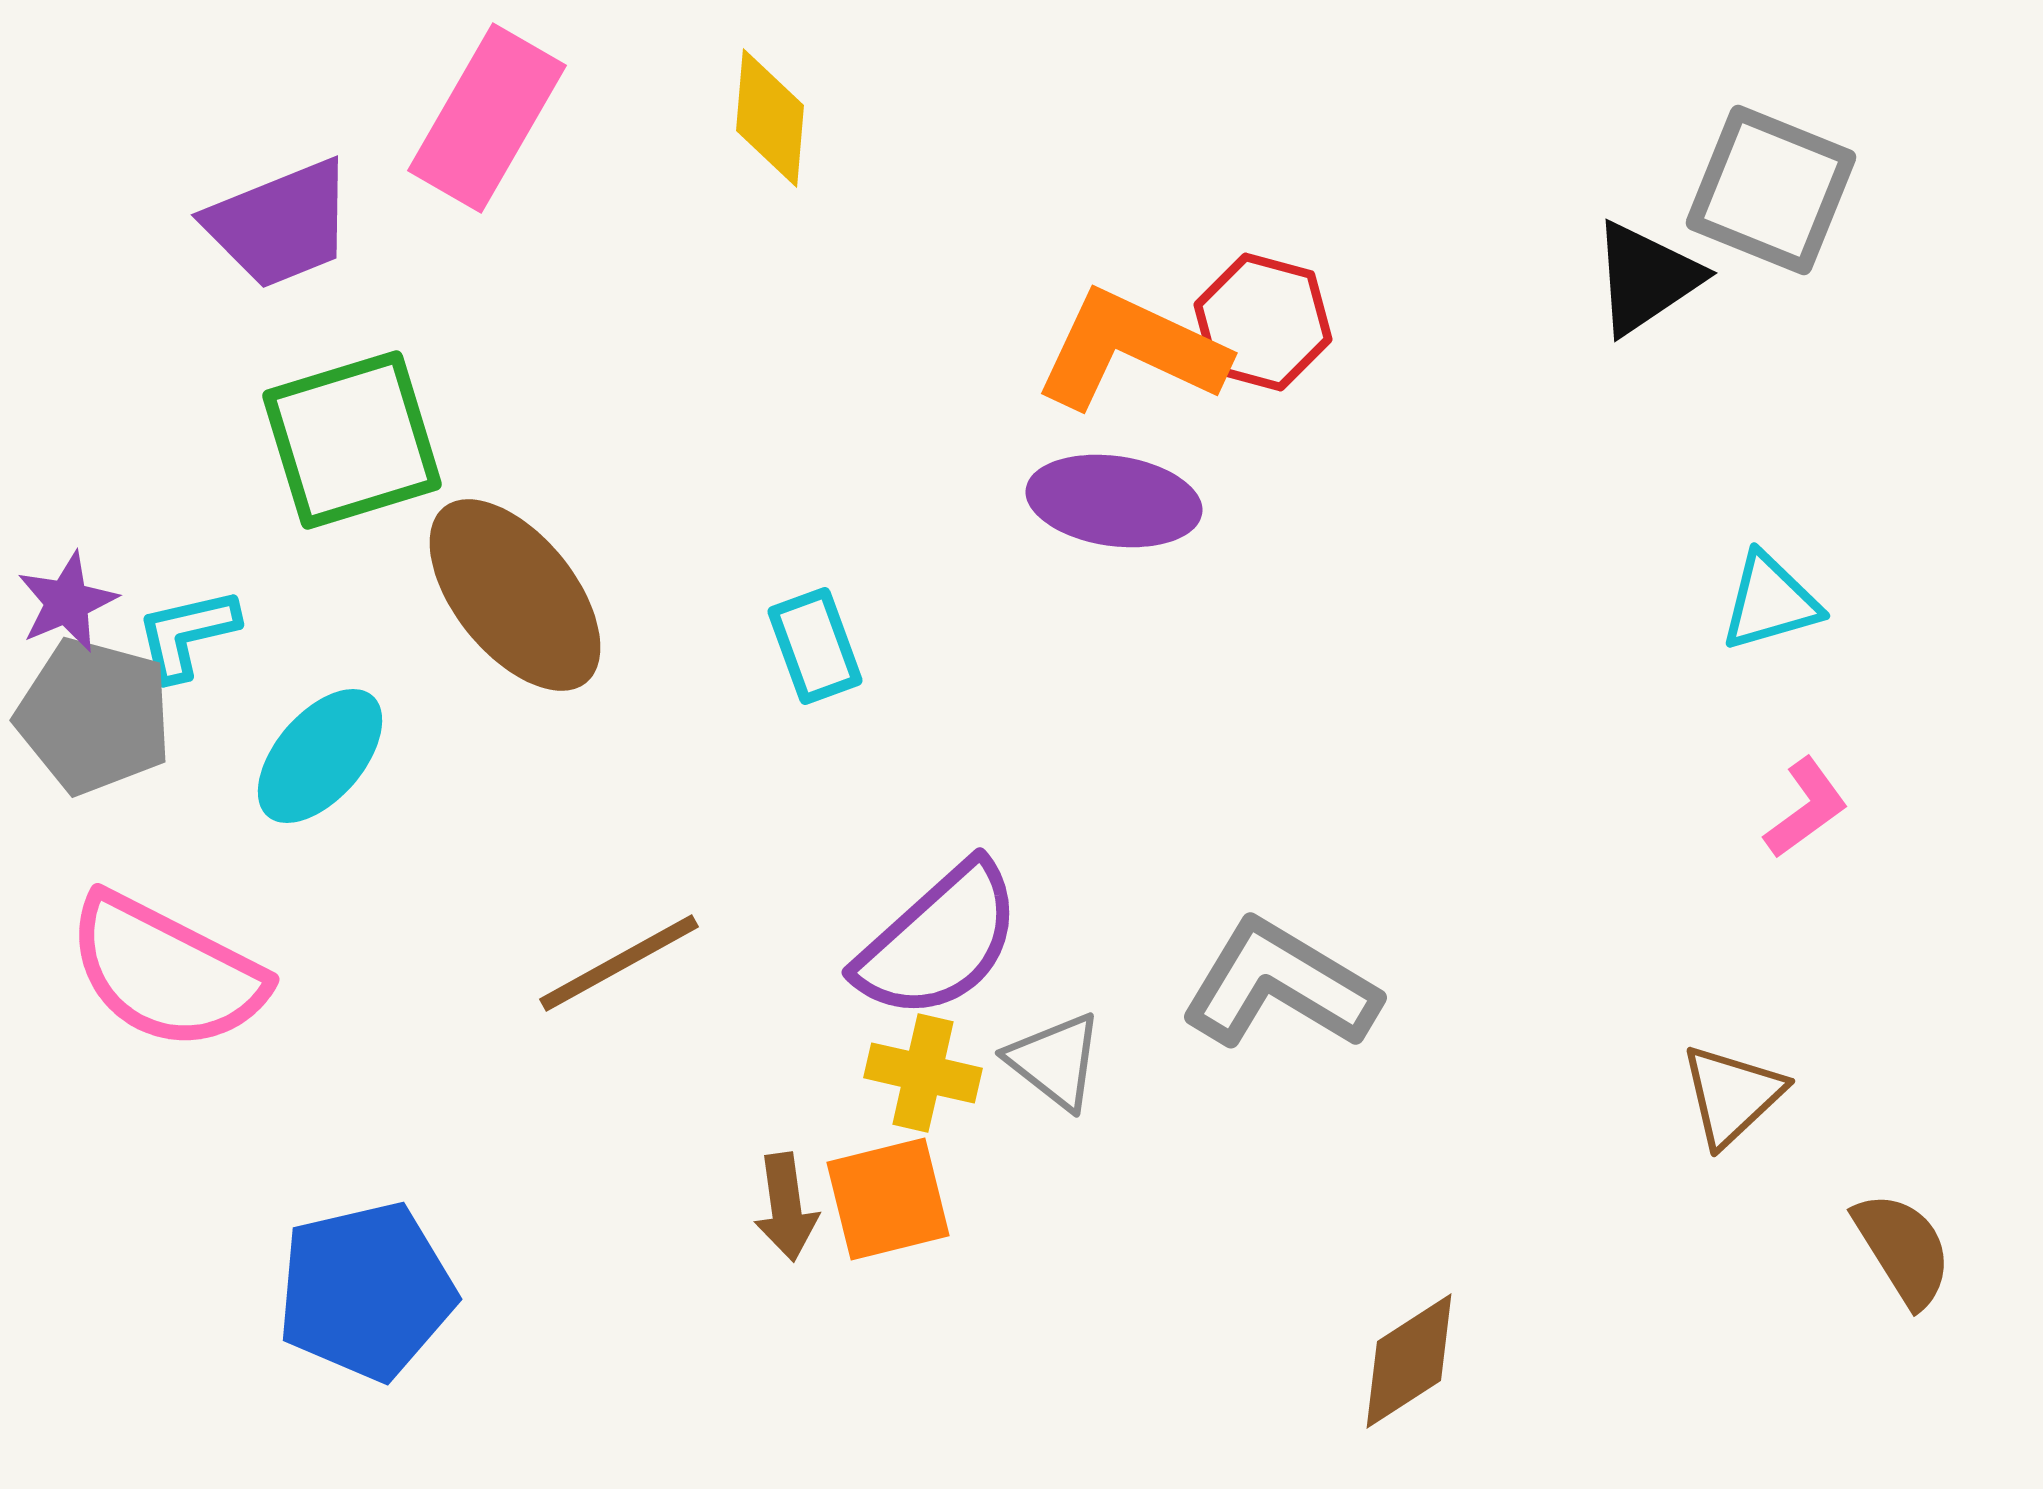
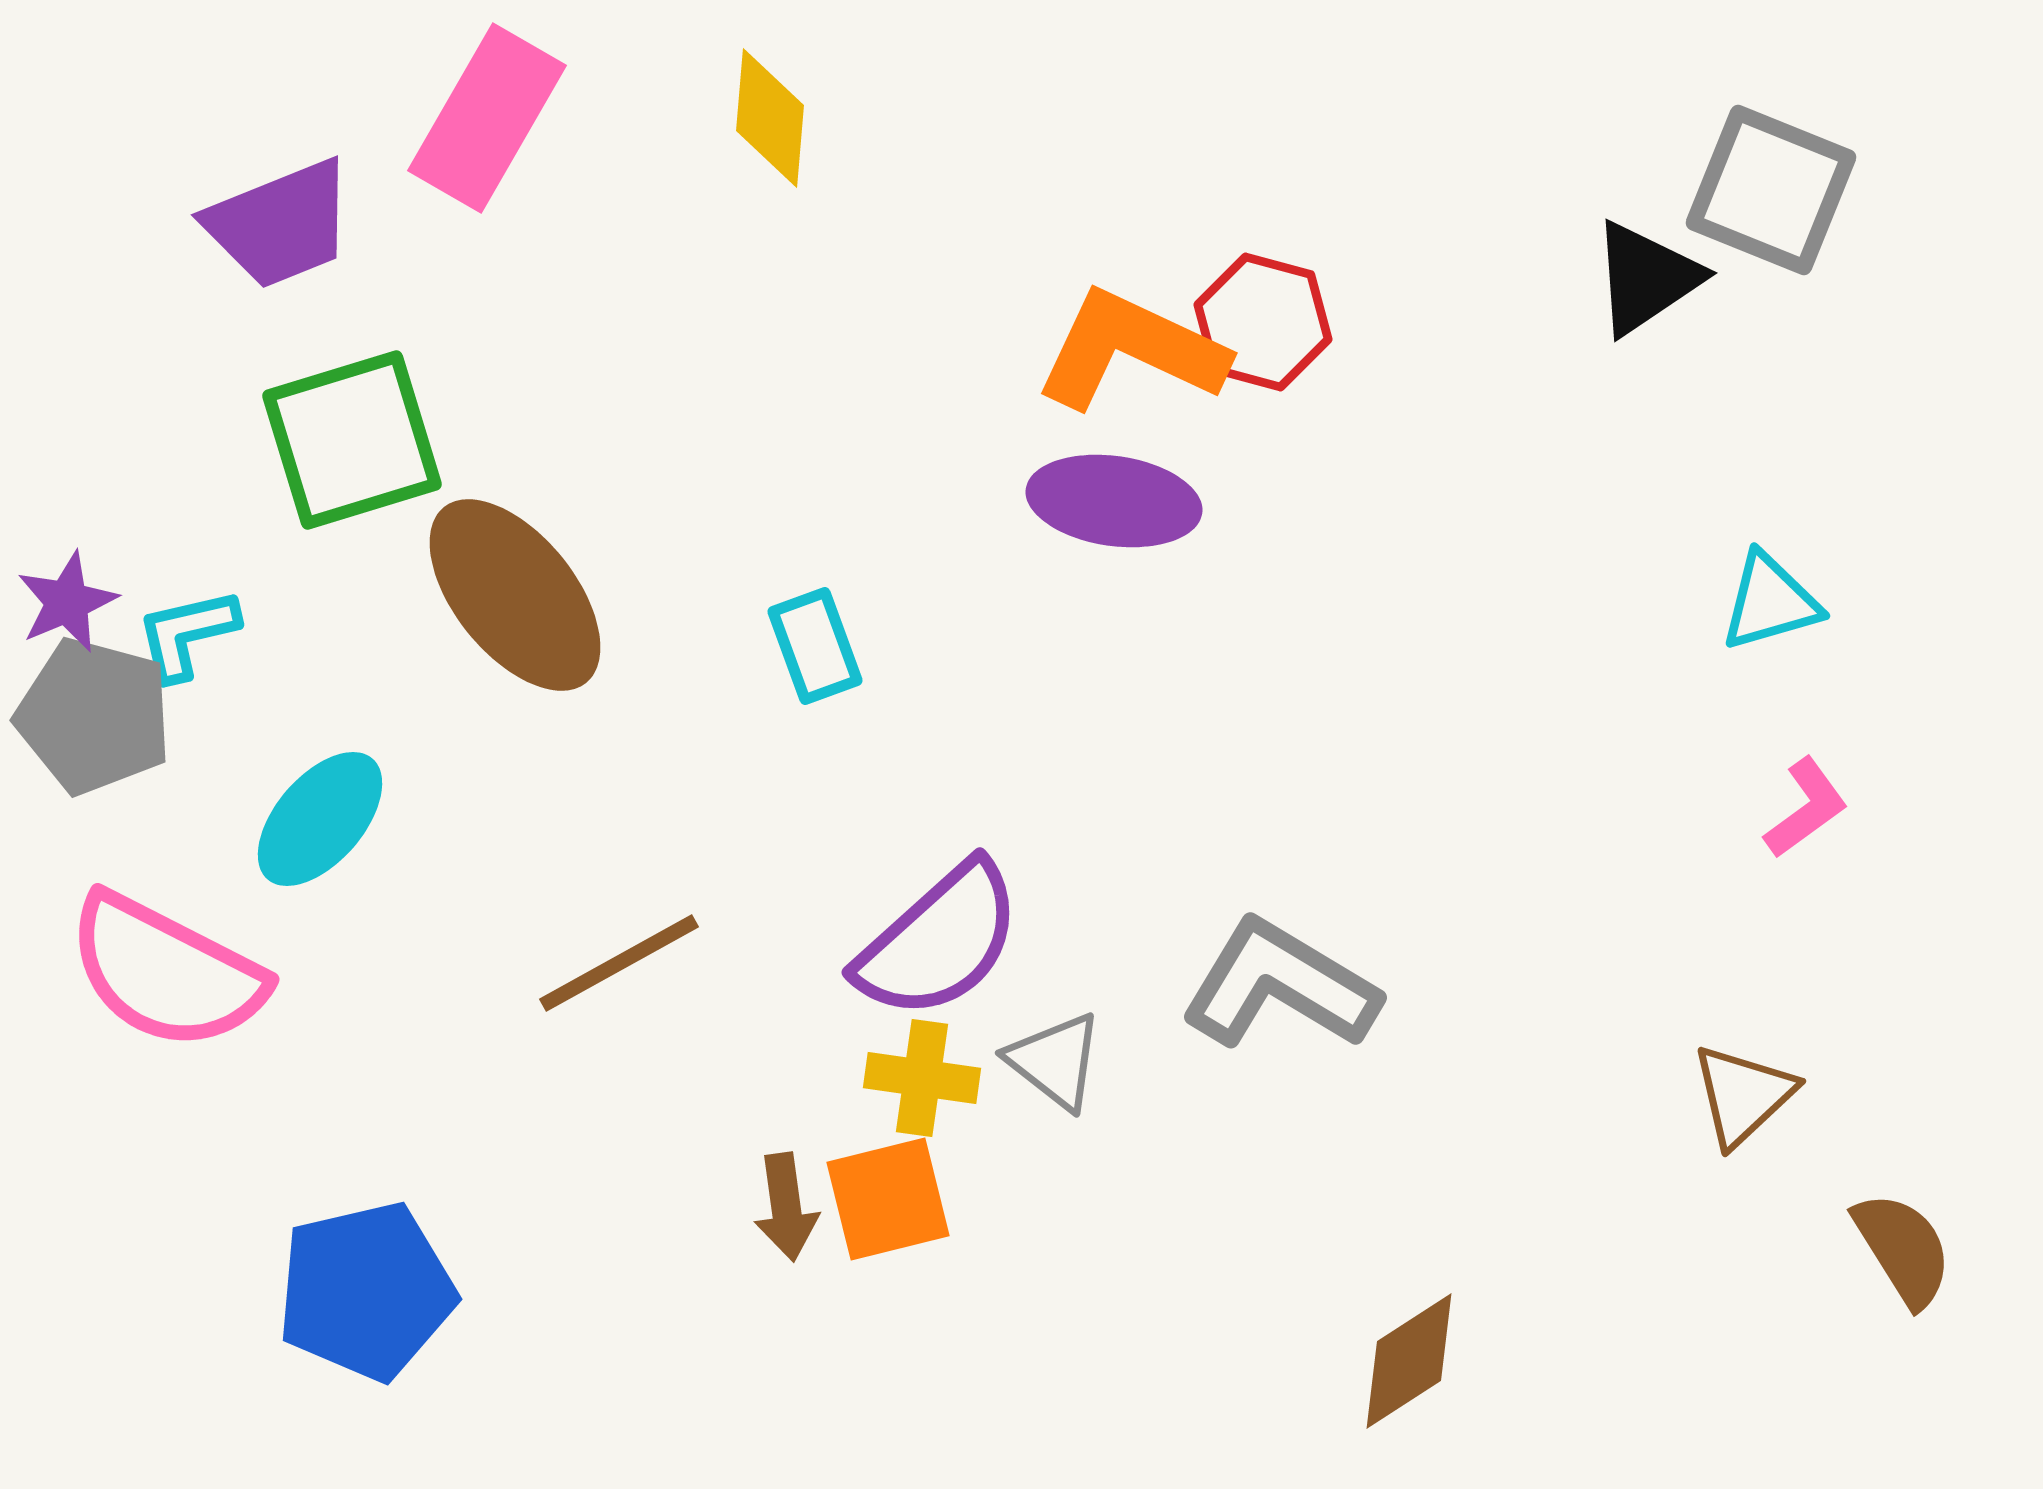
cyan ellipse: moved 63 px down
yellow cross: moved 1 px left, 5 px down; rotated 5 degrees counterclockwise
brown triangle: moved 11 px right
